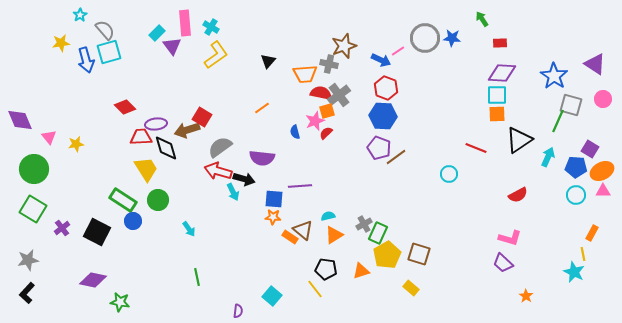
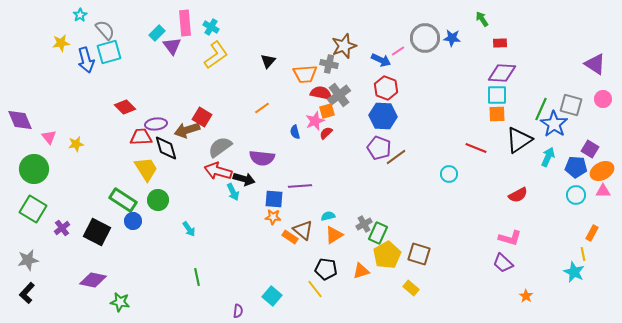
blue star at (554, 76): moved 48 px down
green line at (558, 121): moved 17 px left, 12 px up
